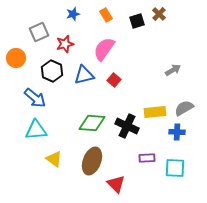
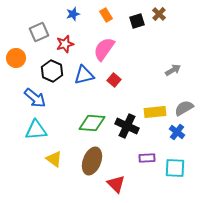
blue cross: rotated 35 degrees clockwise
